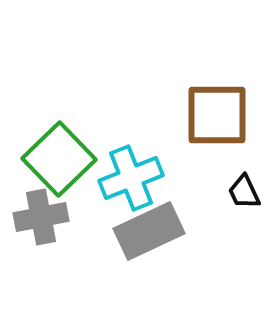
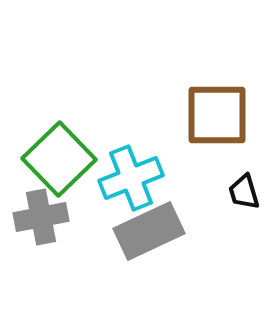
black trapezoid: rotated 9 degrees clockwise
